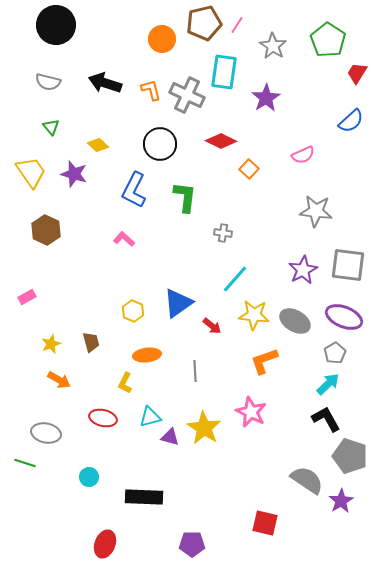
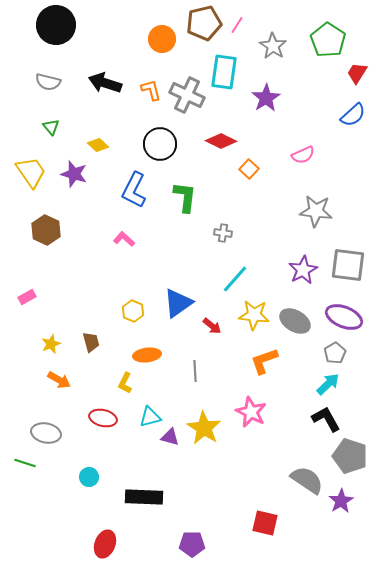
blue semicircle at (351, 121): moved 2 px right, 6 px up
